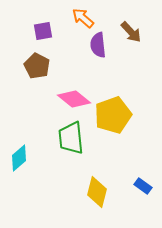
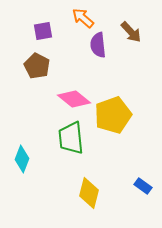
cyan diamond: moved 3 px right, 1 px down; rotated 28 degrees counterclockwise
yellow diamond: moved 8 px left, 1 px down
